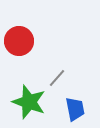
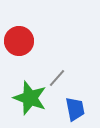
green star: moved 1 px right, 4 px up
